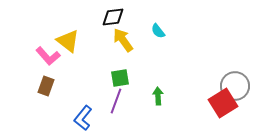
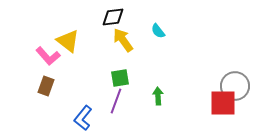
red square: rotated 32 degrees clockwise
